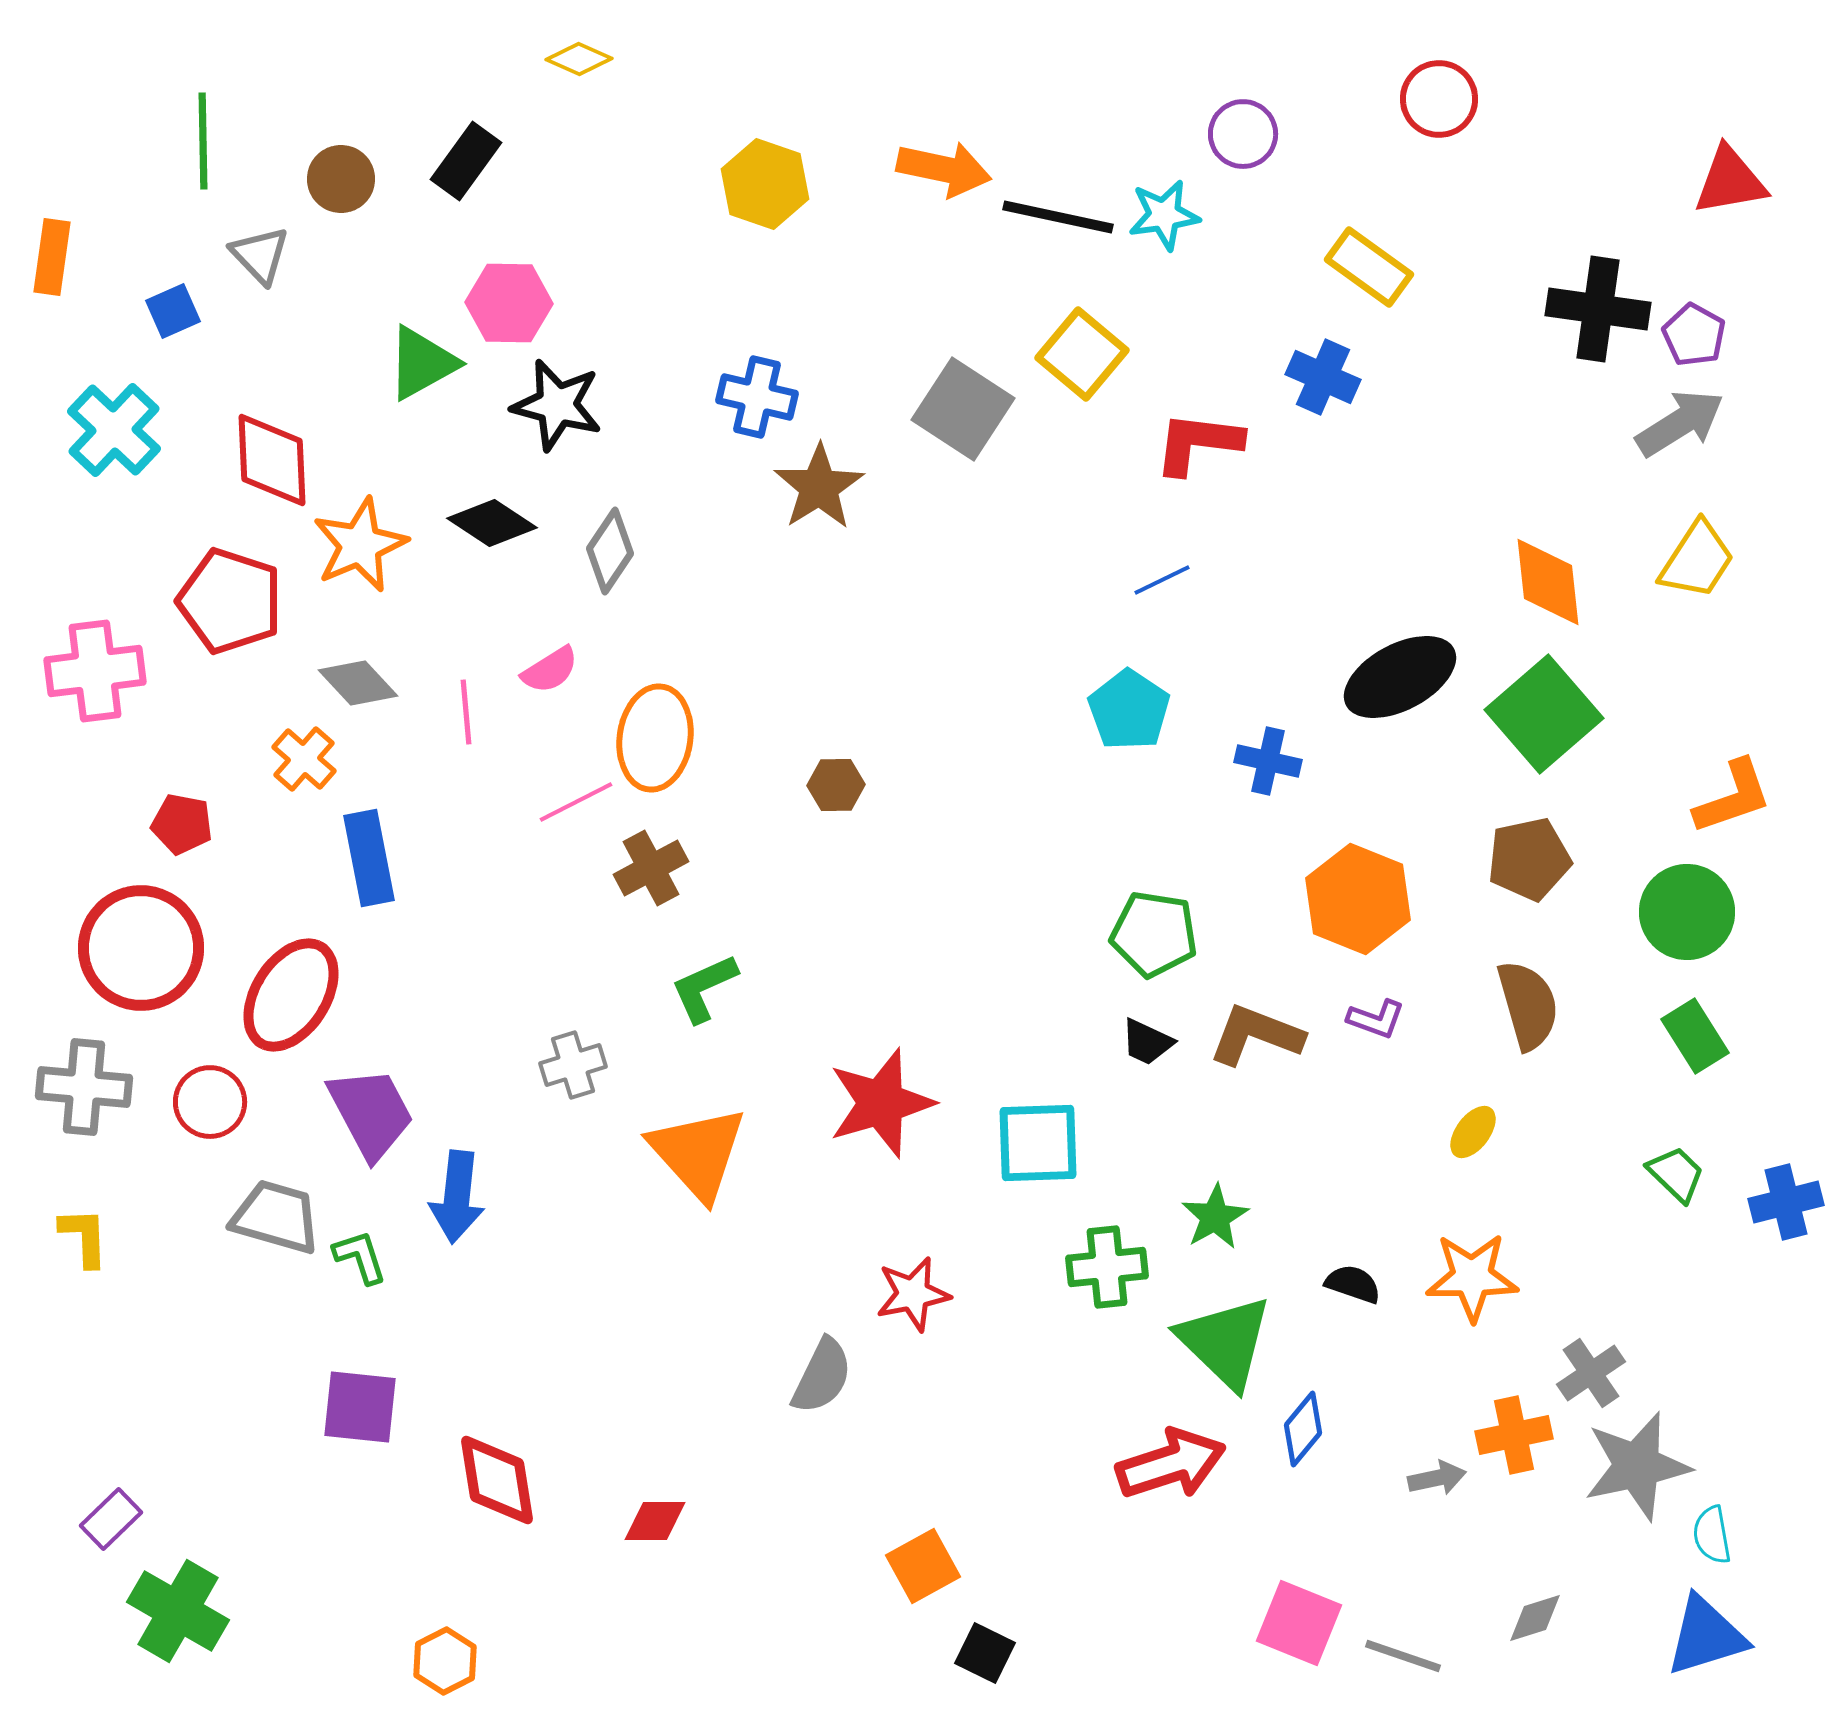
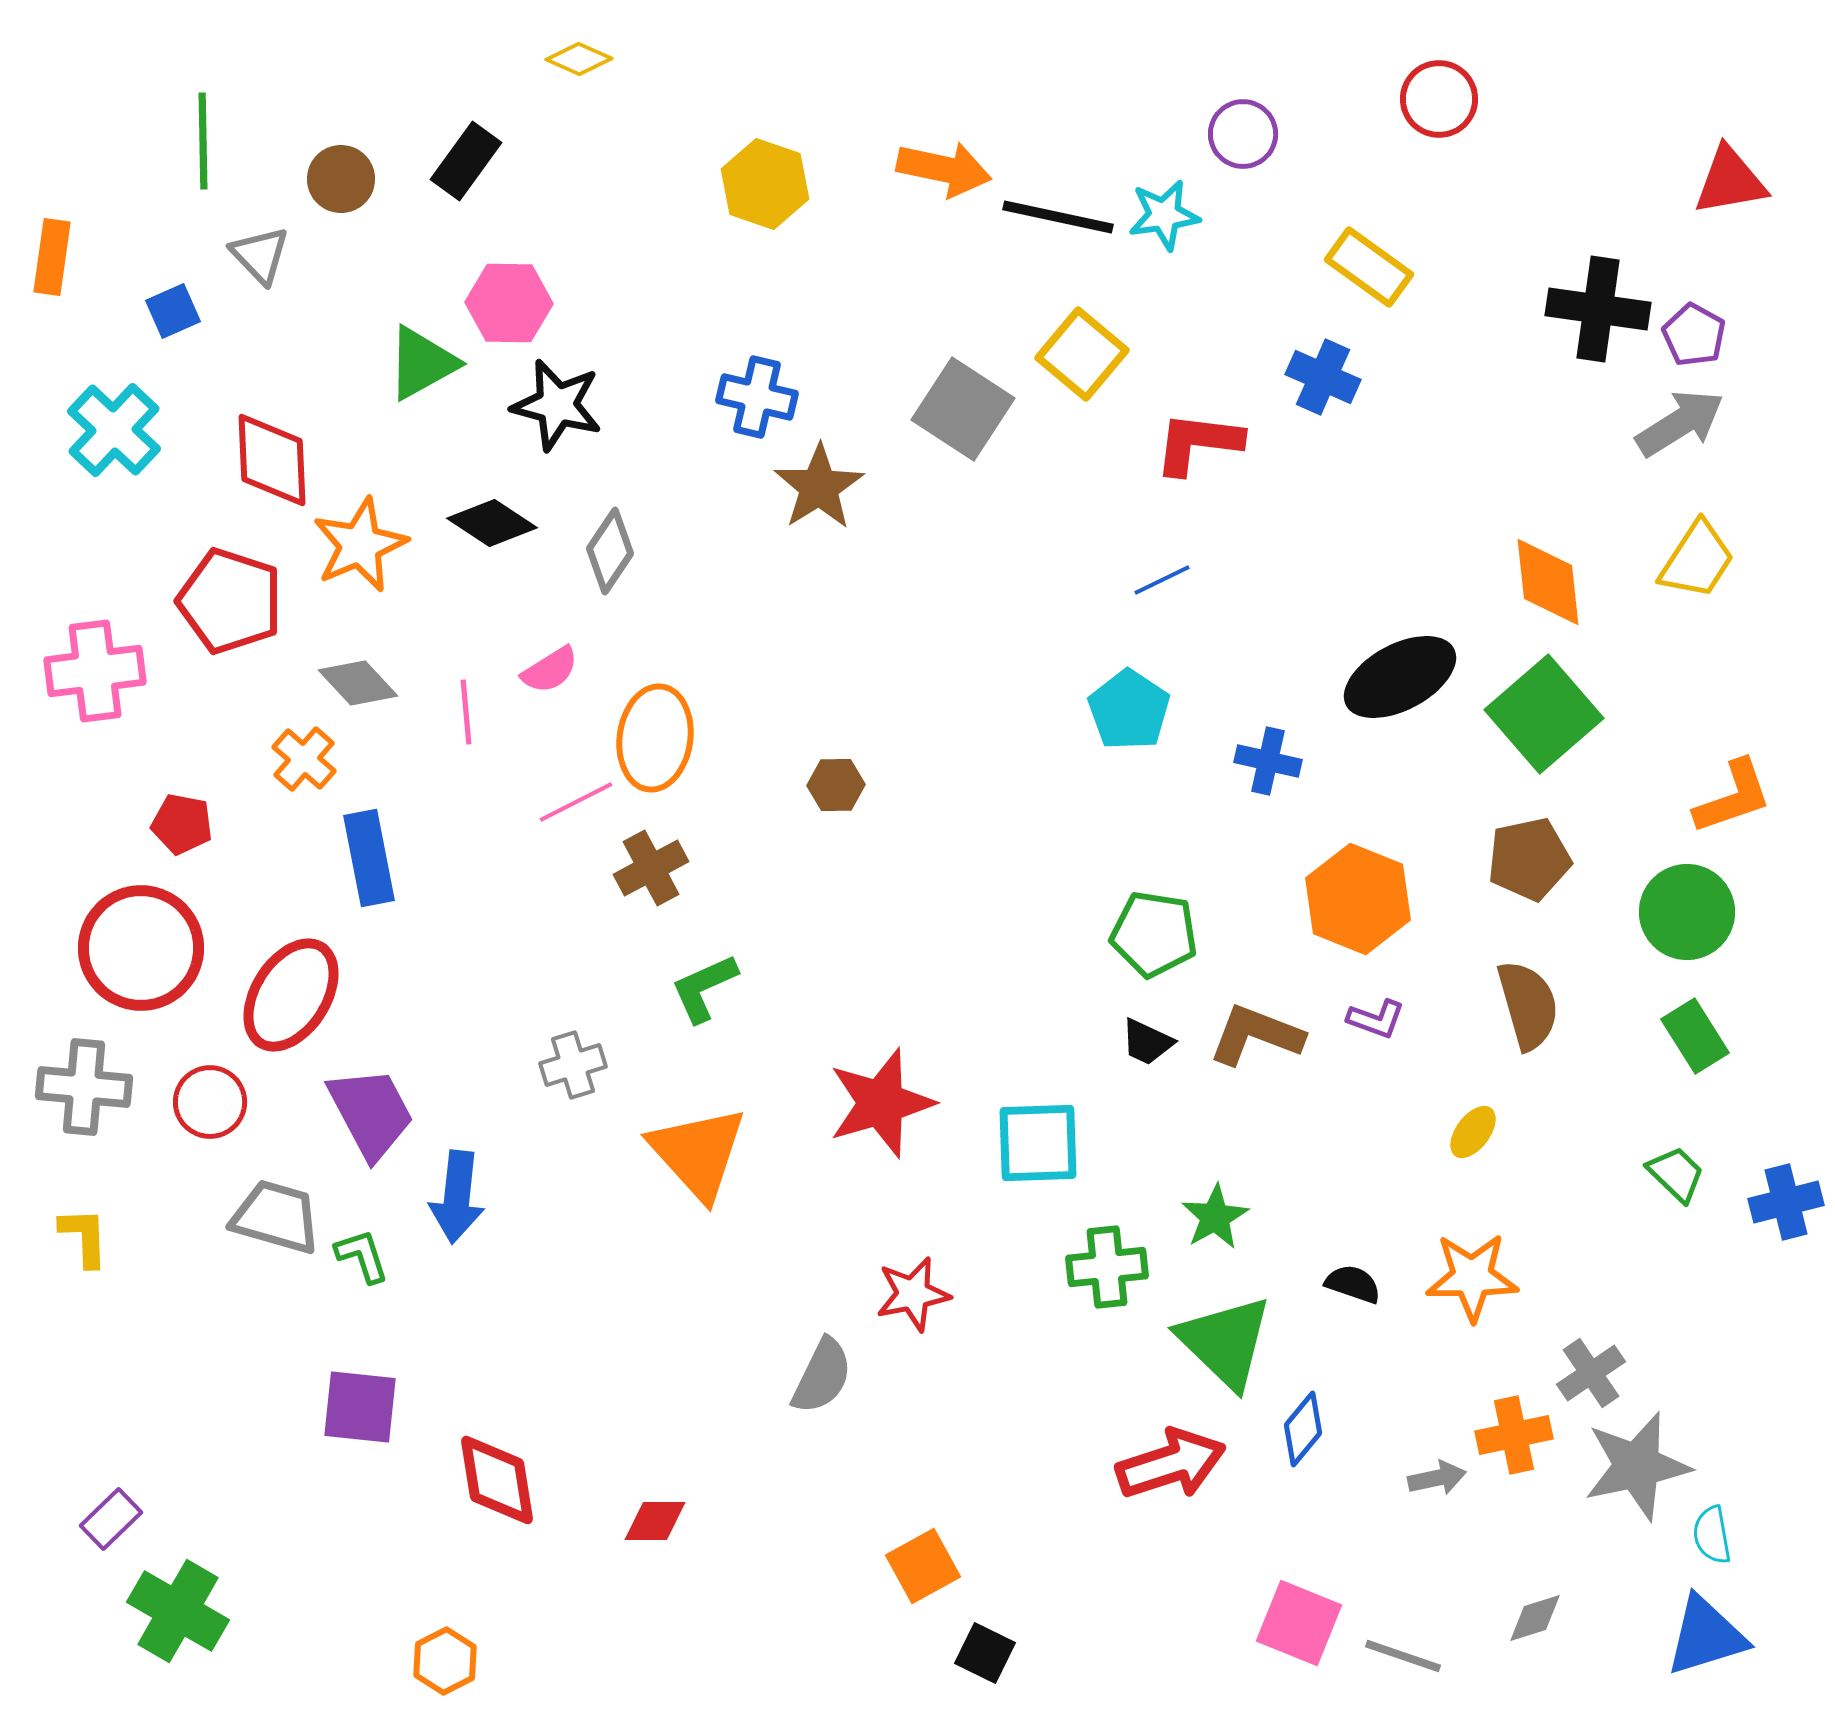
green L-shape at (360, 1257): moved 2 px right, 1 px up
